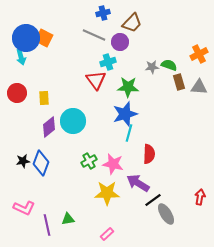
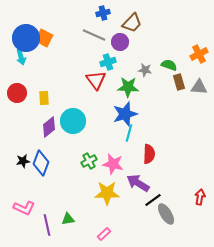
gray star: moved 7 px left, 3 px down; rotated 16 degrees clockwise
pink rectangle: moved 3 px left
